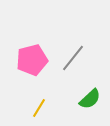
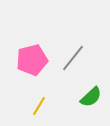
green semicircle: moved 1 px right, 2 px up
yellow line: moved 2 px up
